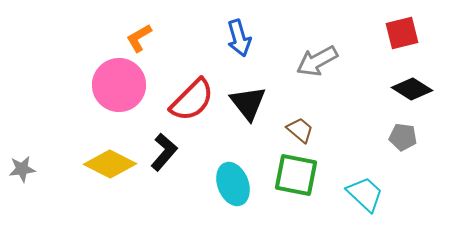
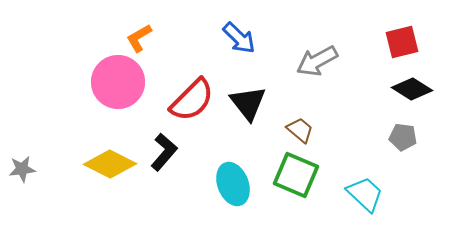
red square: moved 9 px down
blue arrow: rotated 30 degrees counterclockwise
pink circle: moved 1 px left, 3 px up
green square: rotated 12 degrees clockwise
